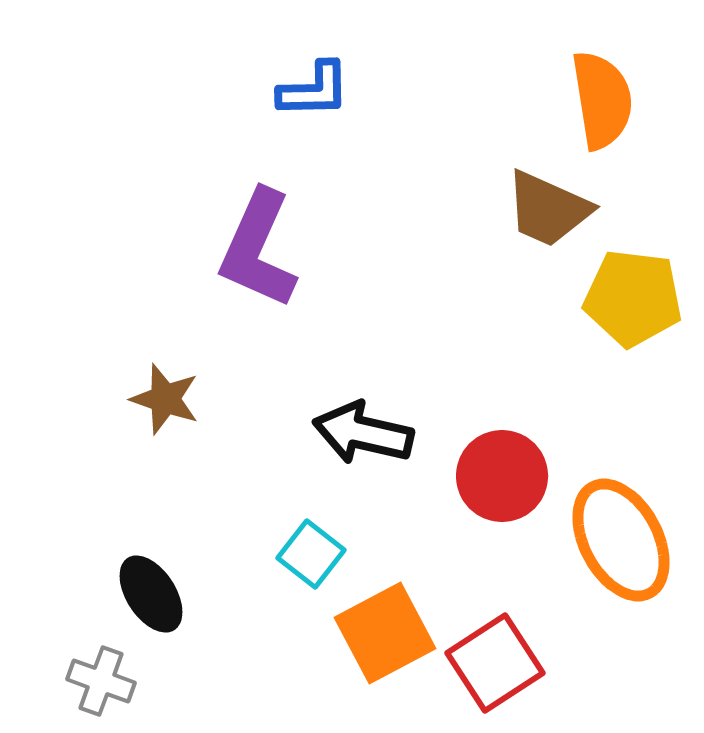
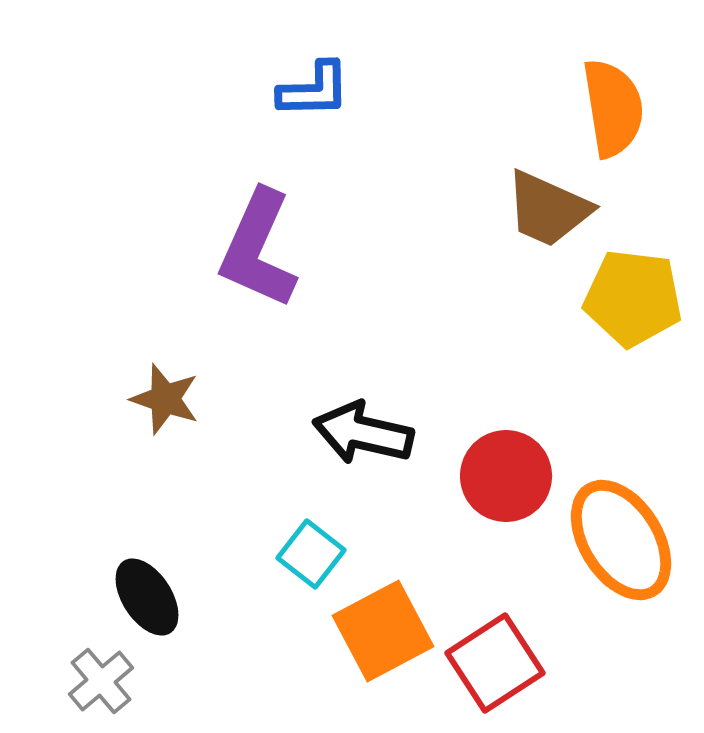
orange semicircle: moved 11 px right, 8 px down
red circle: moved 4 px right
orange ellipse: rotated 4 degrees counterclockwise
black ellipse: moved 4 px left, 3 px down
orange square: moved 2 px left, 2 px up
gray cross: rotated 30 degrees clockwise
